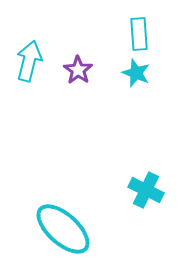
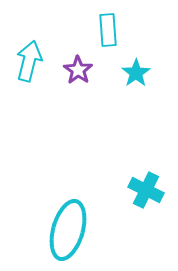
cyan rectangle: moved 31 px left, 4 px up
cyan star: rotated 16 degrees clockwise
cyan ellipse: moved 5 px right, 1 px down; rotated 64 degrees clockwise
